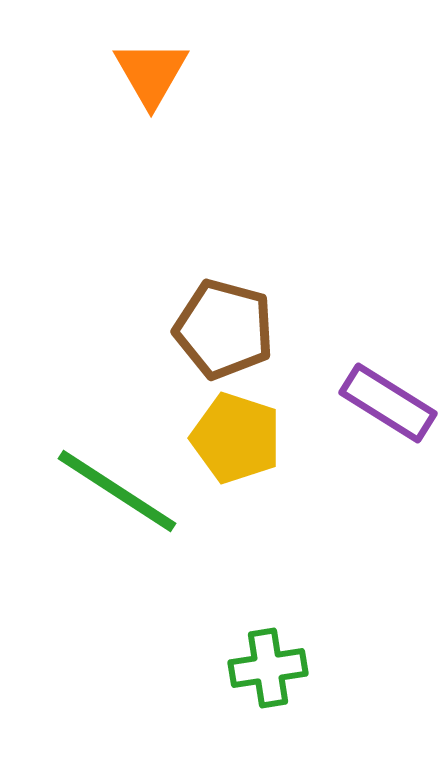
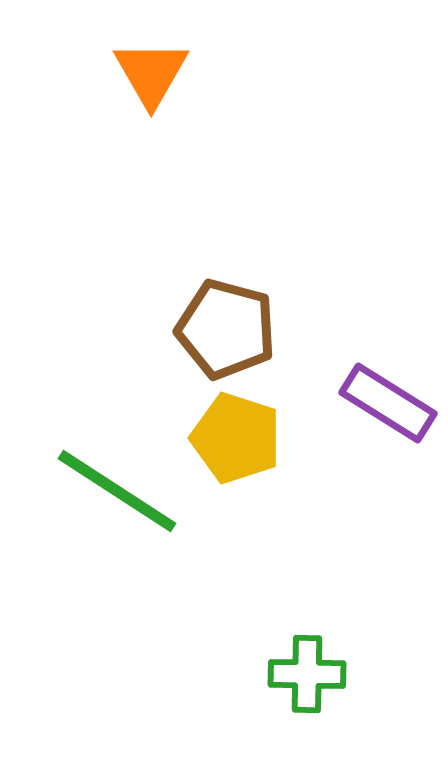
brown pentagon: moved 2 px right
green cross: moved 39 px right, 6 px down; rotated 10 degrees clockwise
